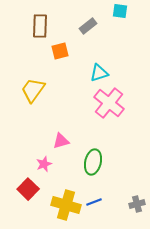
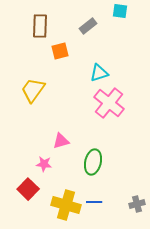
pink star: rotated 28 degrees clockwise
blue line: rotated 21 degrees clockwise
